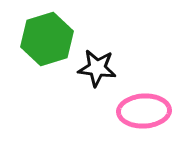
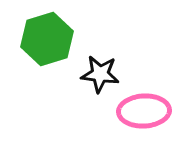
black star: moved 3 px right, 6 px down
